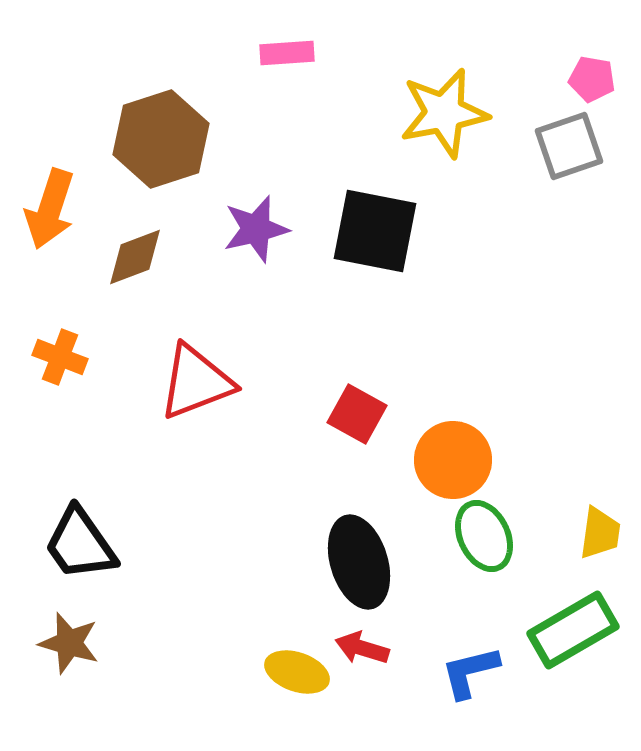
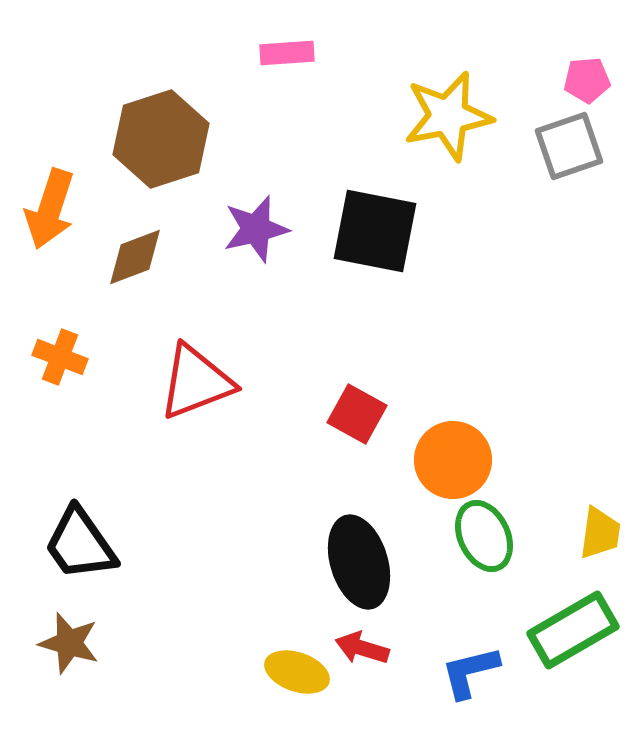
pink pentagon: moved 5 px left, 1 px down; rotated 15 degrees counterclockwise
yellow star: moved 4 px right, 3 px down
